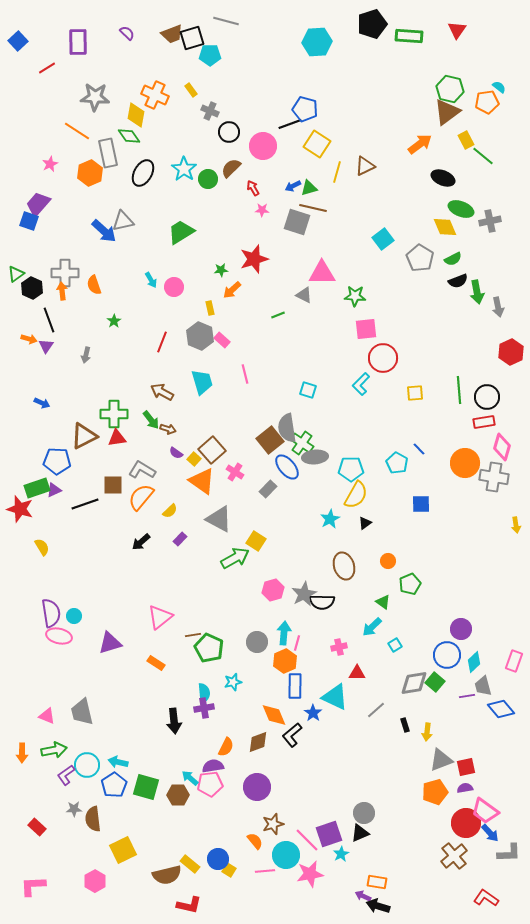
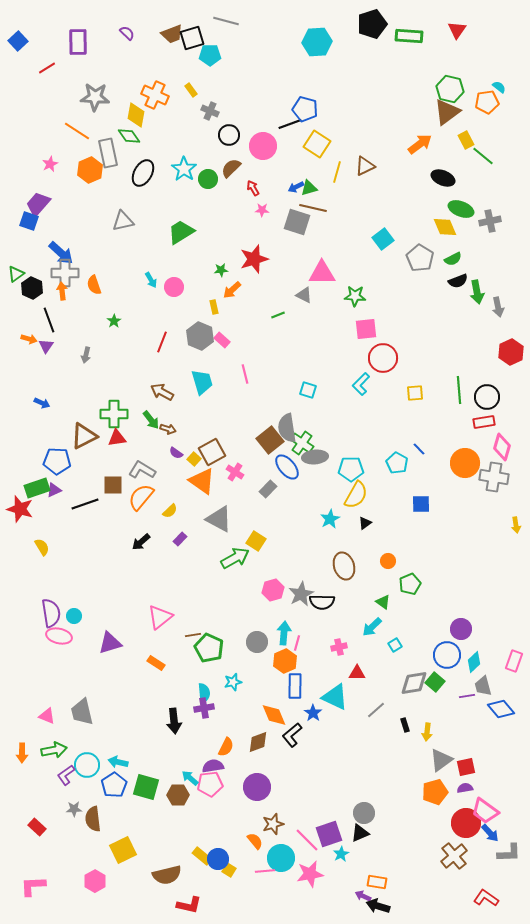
black circle at (229, 132): moved 3 px down
orange hexagon at (90, 173): moved 3 px up
blue arrow at (293, 186): moved 3 px right, 1 px down
blue arrow at (104, 231): moved 43 px left, 22 px down
yellow rectangle at (210, 308): moved 4 px right, 1 px up
brown square at (212, 450): moved 2 px down; rotated 12 degrees clockwise
gray star at (304, 594): moved 3 px left
gray triangle at (441, 760): rotated 15 degrees counterclockwise
cyan circle at (286, 855): moved 5 px left, 3 px down
yellow rectangle at (190, 864): moved 12 px right, 8 px up
